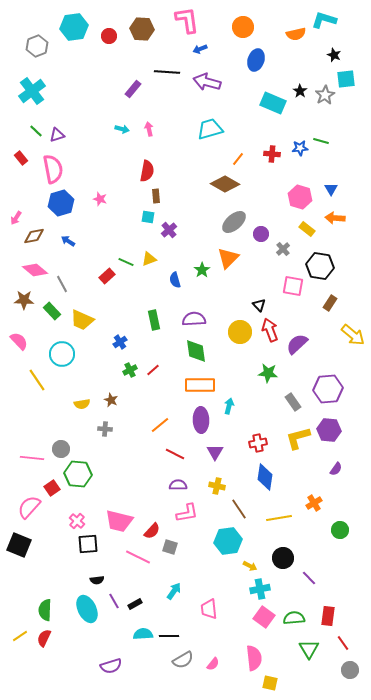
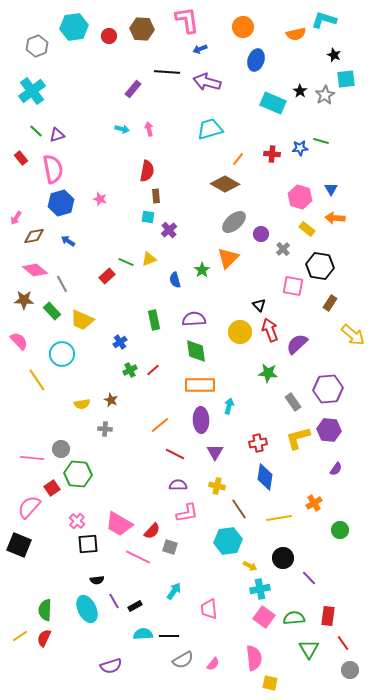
pink trapezoid at (119, 521): moved 3 px down; rotated 16 degrees clockwise
black rectangle at (135, 604): moved 2 px down
